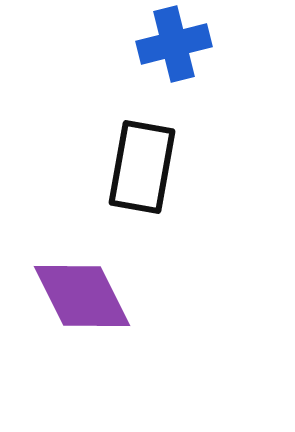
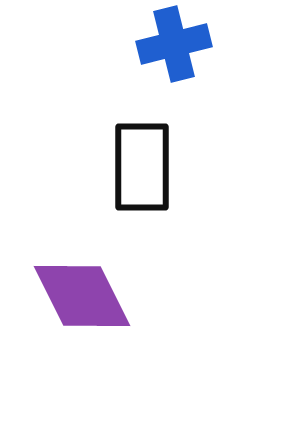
black rectangle: rotated 10 degrees counterclockwise
